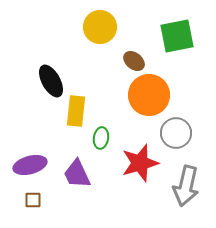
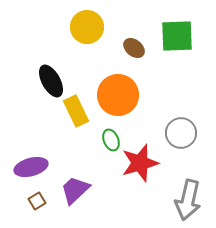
yellow circle: moved 13 px left
green square: rotated 9 degrees clockwise
brown ellipse: moved 13 px up
orange circle: moved 31 px left
yellow rectangle: rotated 32 degrees counterclockwise
gray circle: moved 5 px right
green ellipse: moved 10 px right, 2 px down; rotated 30 degrees counterclockwise
purple ellipse: moved 1 px right, 2 px down
purple trapezoid: moved 2 px left, 16 px down; rotated 72 degrees clockwise
gray arrow: moved 2 px right, 14 px down
brown square: moved 4 px right, 1 px down; rotated 30 degrees counterclockwise
